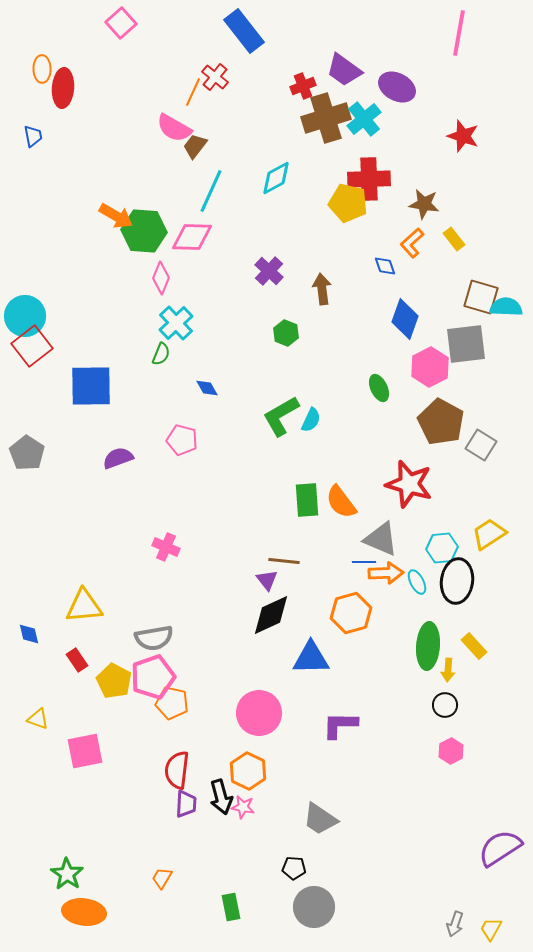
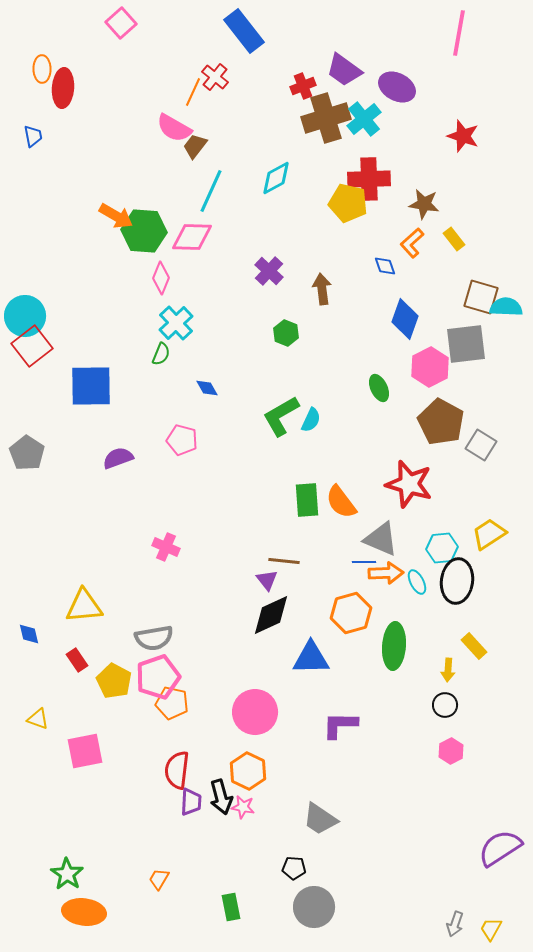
green ellipse at (428, 646): moved 34 px left
pink pentagon at (153, 677): moved 5 px right
pink circle at (259, 713): moved 4 px left, 1 px up
purple trapezoid at (186, 804): moved 5 px right, 2 px up
orange trapezoid at (162, 878): moved 3 px left, 1 px down
